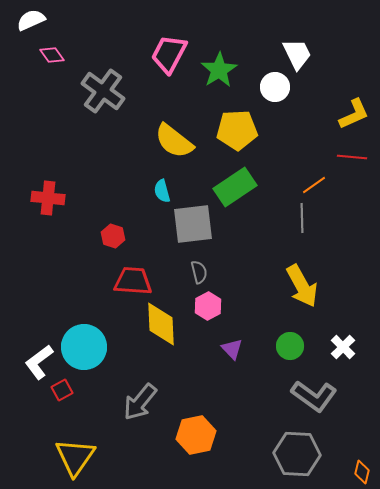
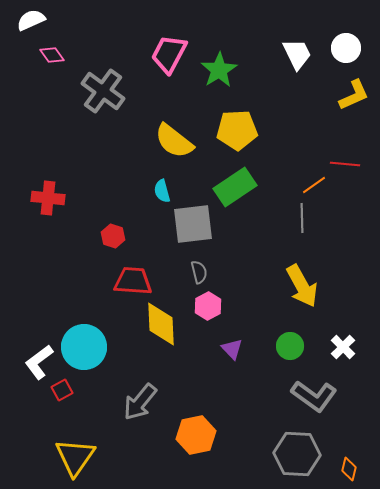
white circle: moved 71 px right, 39 px up
yellow L-shape: moved 19 px up
red line: moved 7 px left, 7 px down
orange diamond: moved 13 px left, 3 px up
